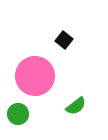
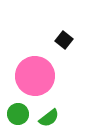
green semicircle: moved 27 px left, 12 px down
